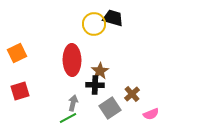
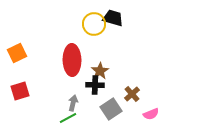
gray square: moved 1 px right, 1 px down
